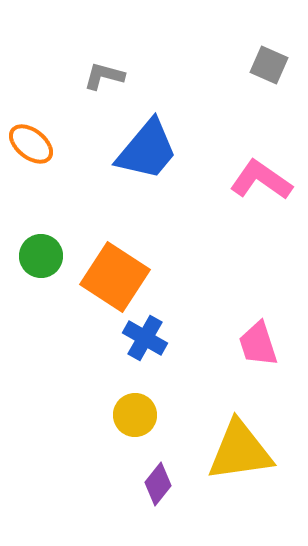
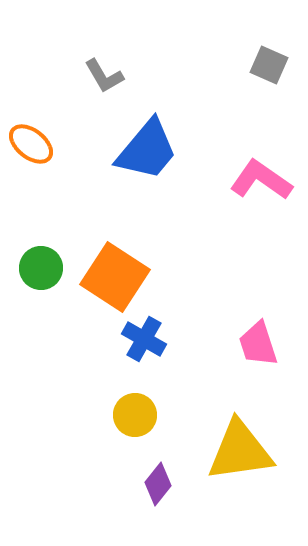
gray L-shape: rotated 135 degrees counterclockwise
green circle: moved 12 px down
blue cross: moved 1 px left, 1 px down
